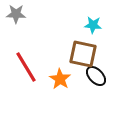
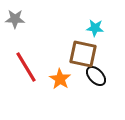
gray star: moved 1 px left, 5 px down
cyan star: moved 2 px right, 3 px down
